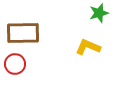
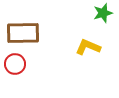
green star: moved 4 px right
